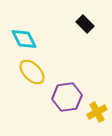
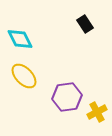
black rectangle: rotated 12 degrees clockwise
cyan diamond: moved 4 px left
yellow ellipse: moved 8 px left, 4 px down
